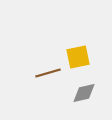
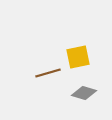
gray diamond: rotated 30 degrees clockwise
